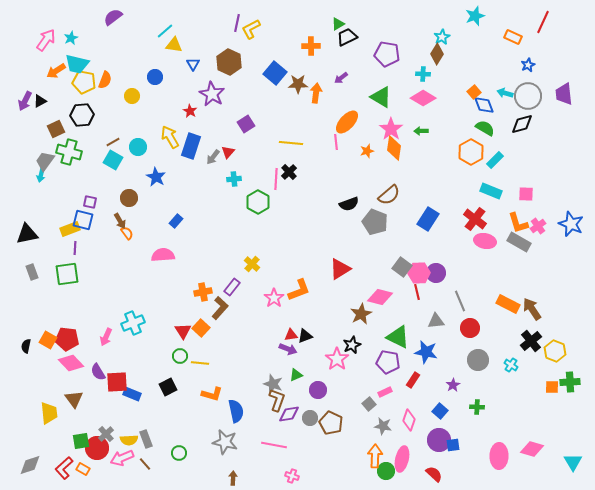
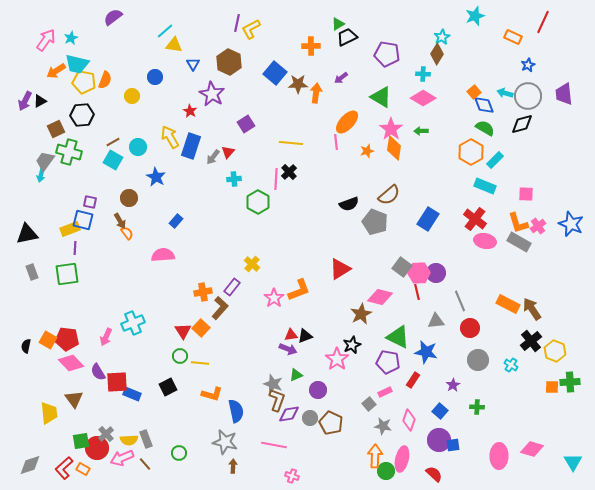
cyan rectangle at (491, 191): moved 6 px left, 5 px up
brown arrow at (233, 478): moved 12 px up
